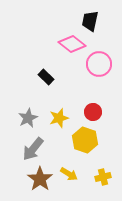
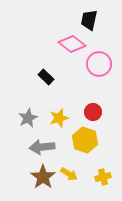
black trapezoid: moved 1 px left, 1 px up
gray arrow: moved 9 px right, 2 px up; rotated 45 degrees clockwise
brown star: moved 3 px right, 2 px up
